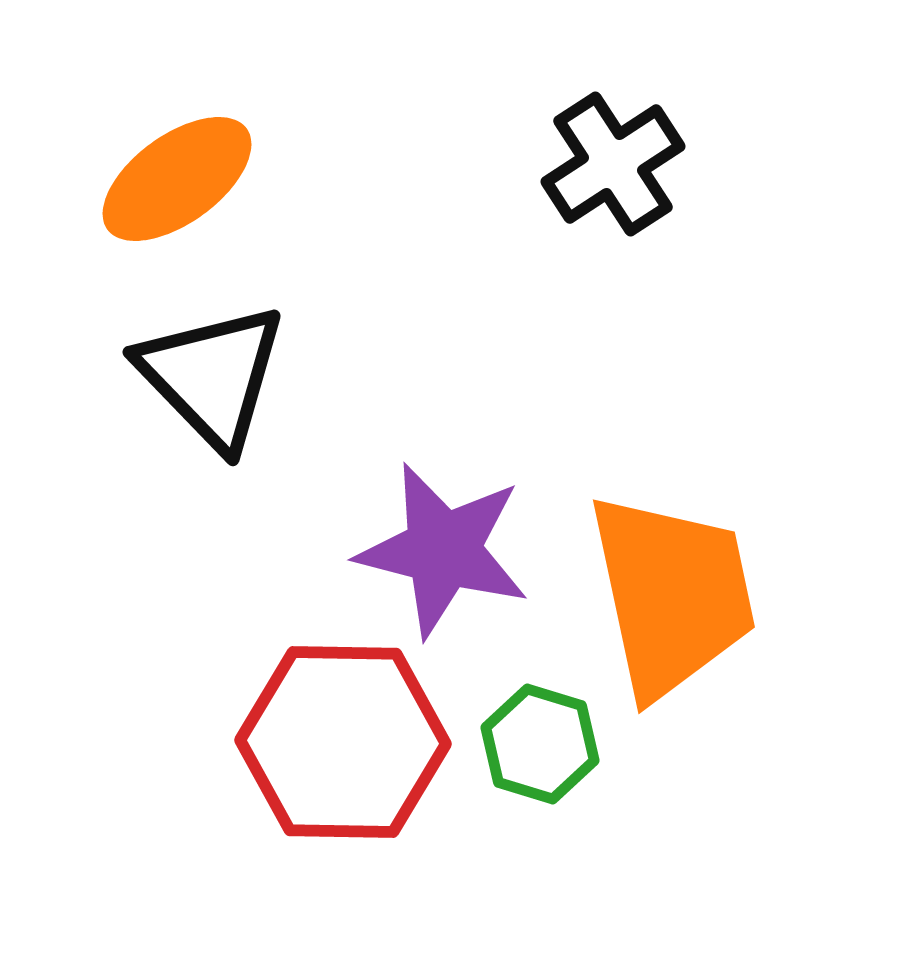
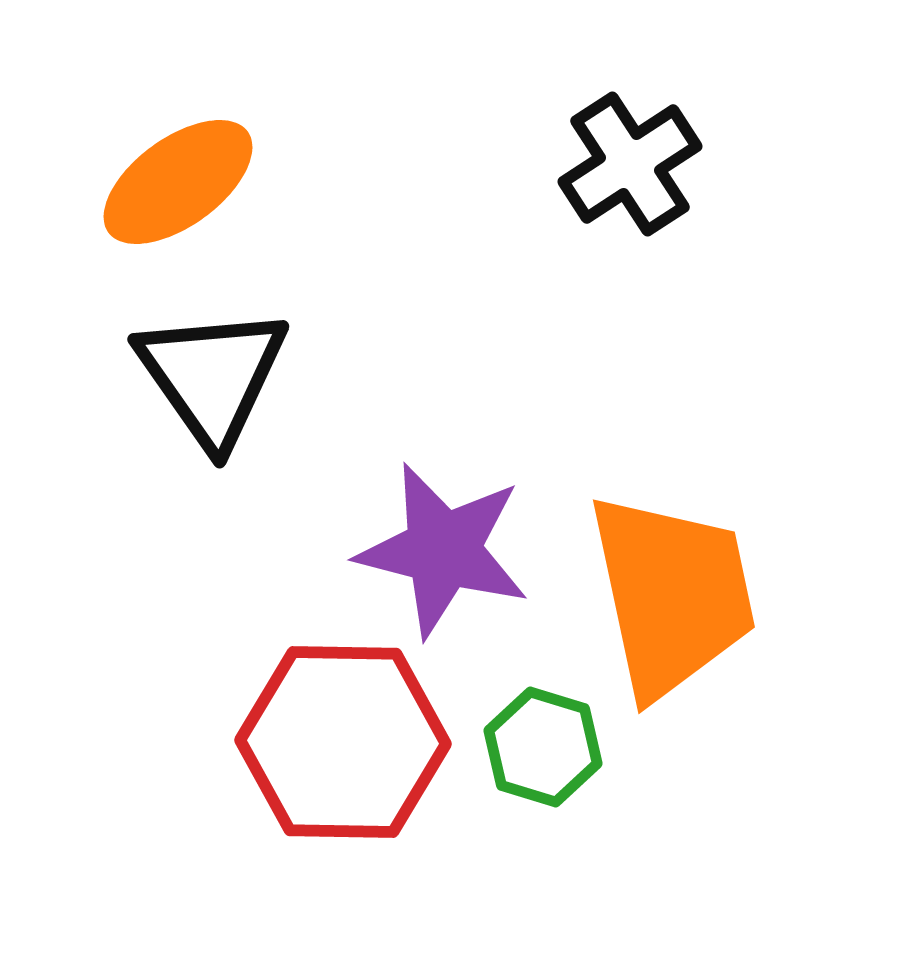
black cross: moved 17 px right
orange ellipse: moved 1 px right, 3 px down
black triangle: rotated 9 degrees clockwise
green hexagon: moved 3 px right, 3 px down
